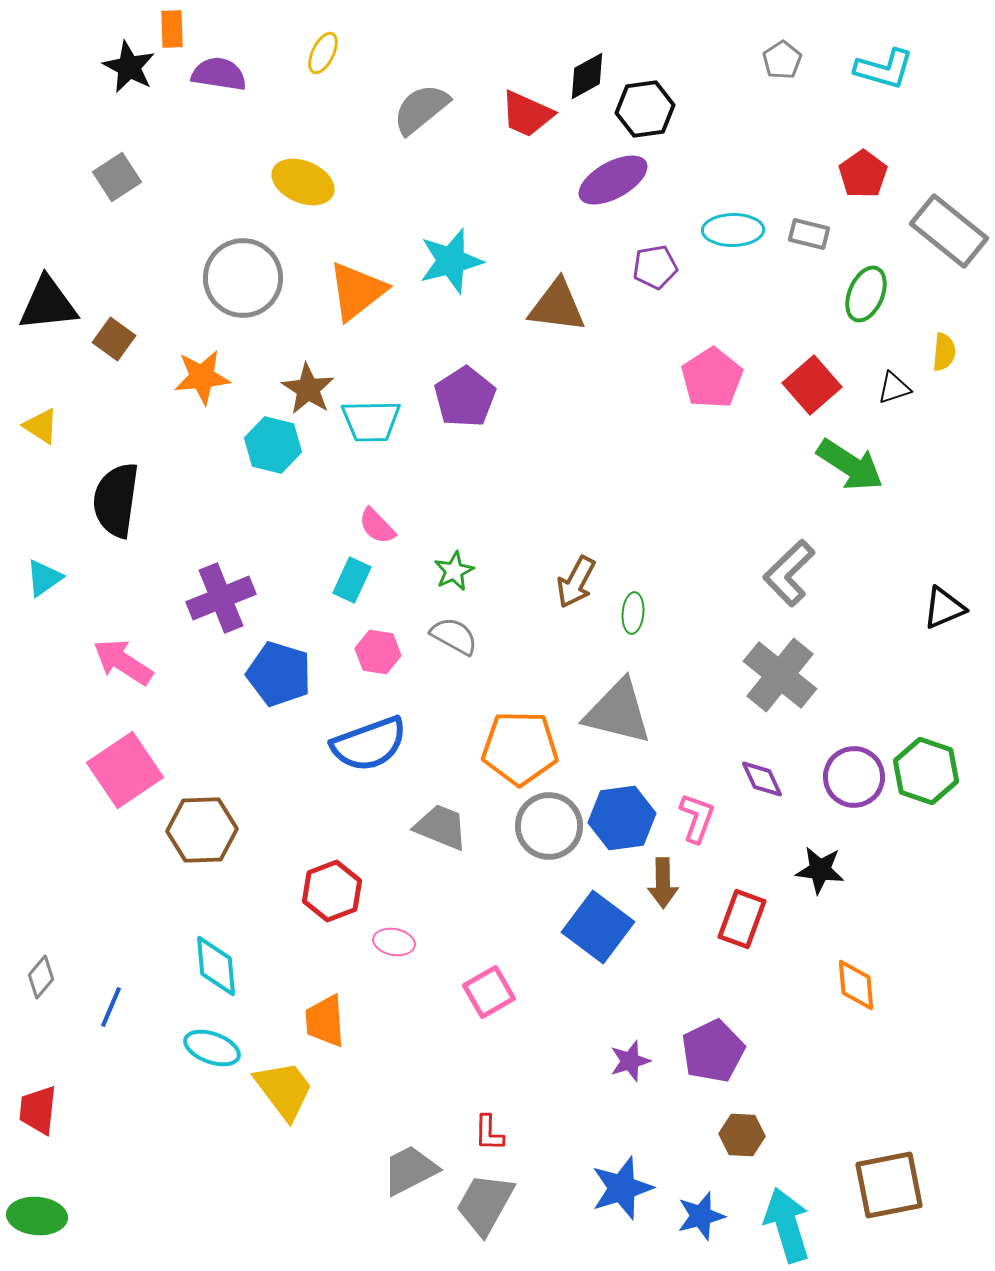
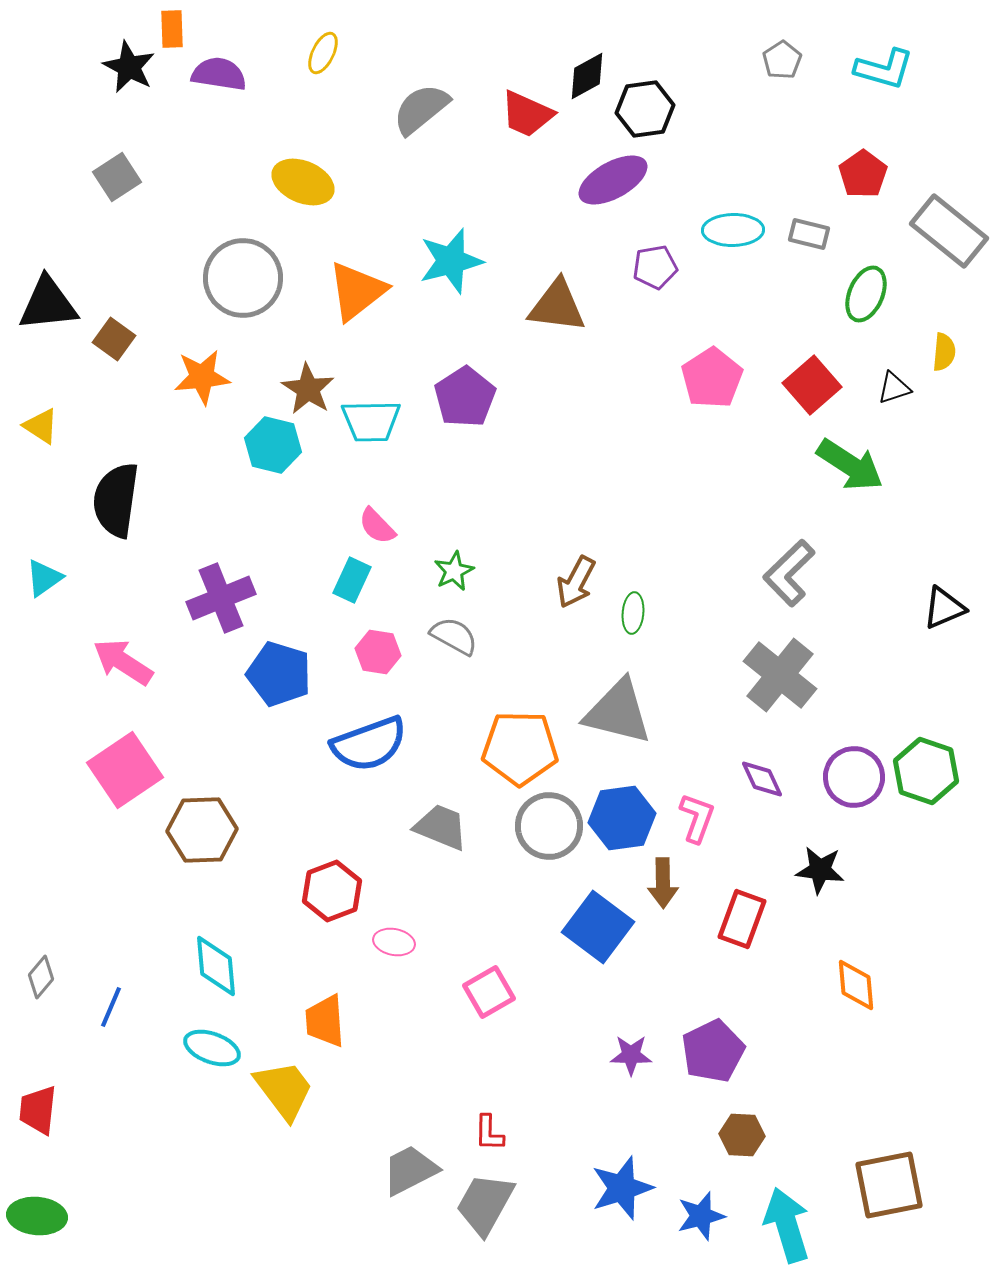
purple star at (630, 1061): moved 1 px right, 6 px up; rotated 18 degrees clockwise
